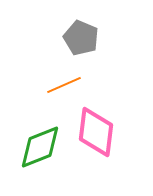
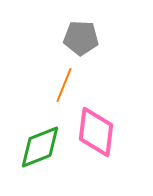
gray pentagon: rotated 20 degrees counterclockwise
orange line: rotated 44 degrees counterclockwise
